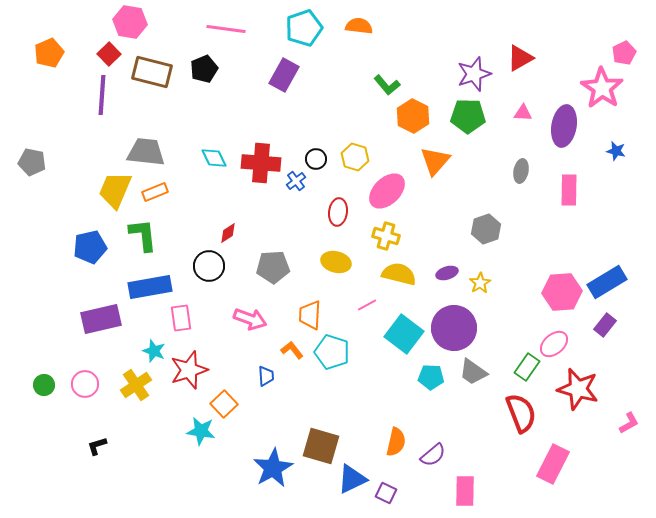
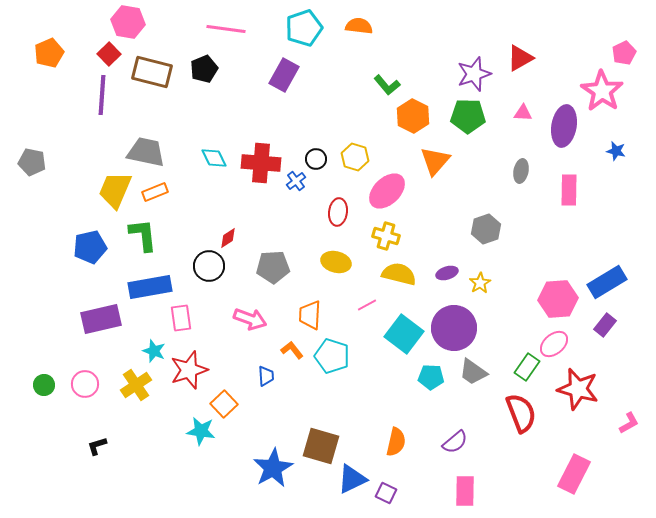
pink hexagon at (130, 22): moved 2 px left
pink star at (602, 88): moved 3 px down
gray trapezoid at (146, 152): rotated 6 degrees clockwise
red diamond at (228, 233): moved 5 px down
pink hexagon at (562, 292): moved 4 px left, 7 px down
cyan pentagon at (332, 352): moved 4 px down
purple semicircle at (433, 455): moved 22 px right, 13 px up
pink rectangle at (553, 464): moved 21 px right, 10 px down
